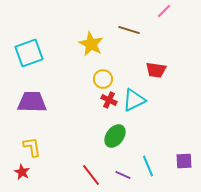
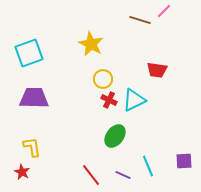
brown line: moved 11 px right, 10 px up
red trapezoid: moved 1 px right
purple trapezoid: moved 2 px right, 4 px up
